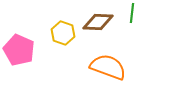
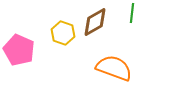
brown diamond: moved 3 px left; rotated 32 degrees counterclockwise
orange semicircle: moved 6 px right, 1 px down
